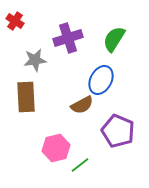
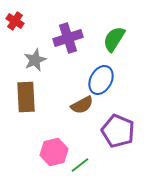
gray star: rotated 15 degrees counterclockwise
pink hexagon: moved 2 px left, 4 px down
